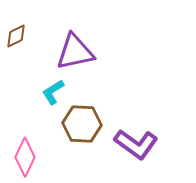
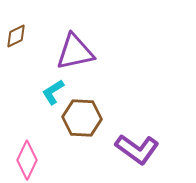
brown hexagon: moved 6 px up
purple L-shape: moved 1 px right, 5 px down
pink diamond: moved 2 px right, 3 px down
